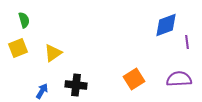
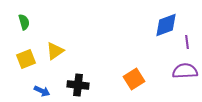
green semicircle: moved 2 px down
yellow square: moved 8 px right, 11 px down
yellow triangle: moved 2 px right, 2 px up
purple semicircle: moved 6 px right, 8 px up
black cross: moved 2 px right
blue arrow: rotated 84 degrees clockwise
